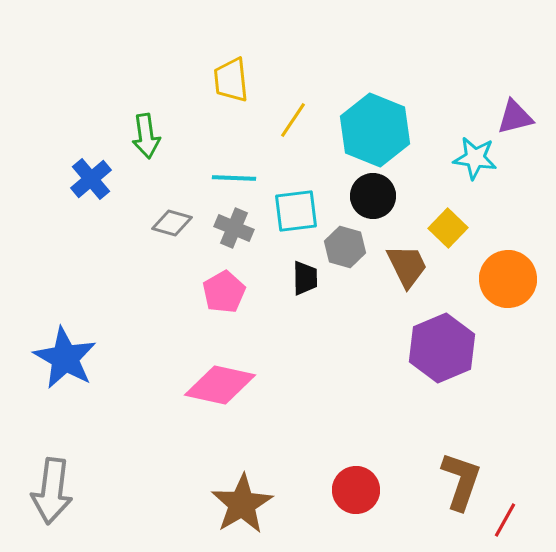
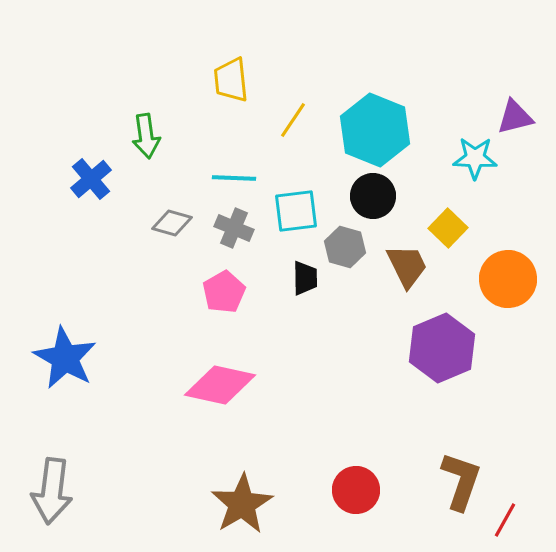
cyan star: rotated 6 degrees counterclockwise
